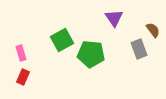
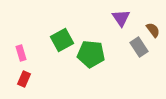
purple triangle: moved 7 px right
gray rectangle: moved 2 px up; rotated 12 degrees counterclockwise
red rectangle: moved 1 px right, 2 px down
